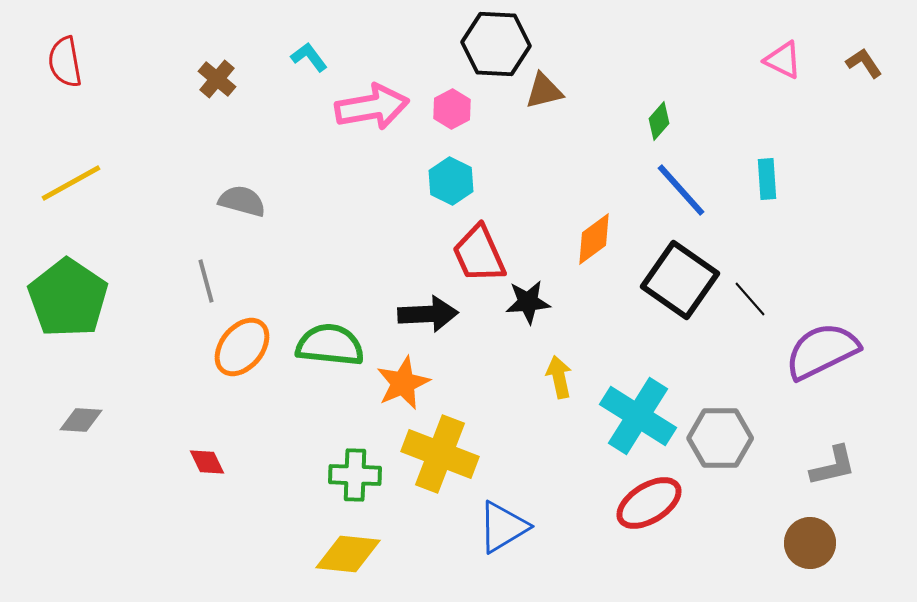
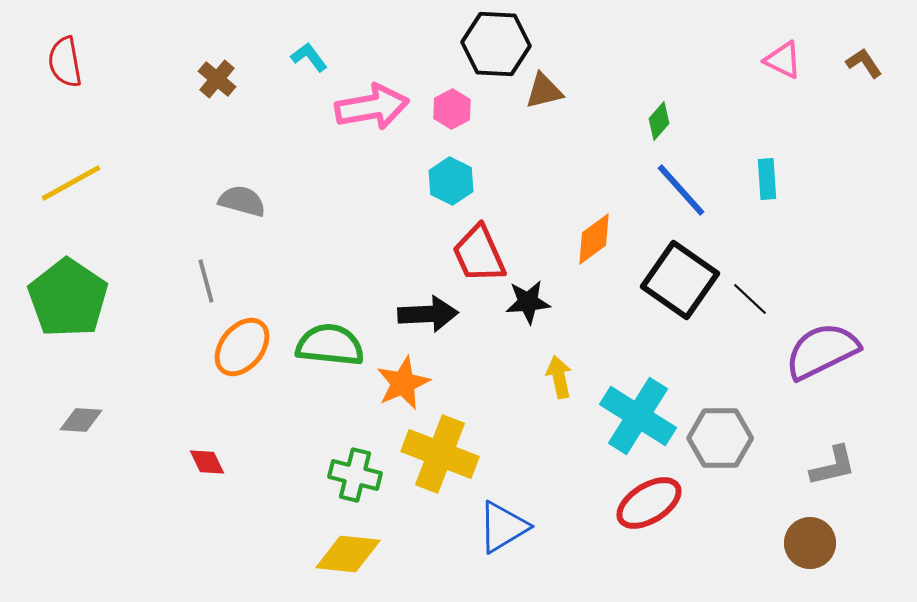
black line: rotated 6 degrees counterclockwise
green cross: rotated 12 degrees clockwise
